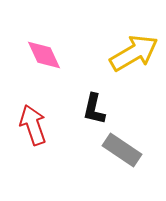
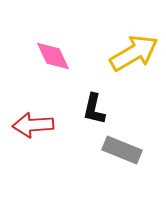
pink diamond: moved 9 px right, 1 px down
red arrow: rotated 75 degrees counterclockwise
gray rectangle: rotated 12 degrees counterclockwise
